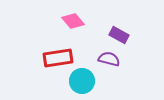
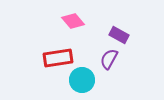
purple semicircle: rotated 75 degrees counterclockwise
cyan circle: moved 1 px up
